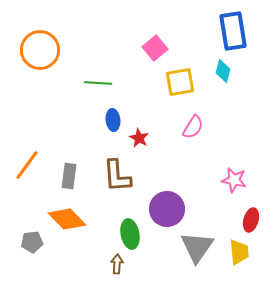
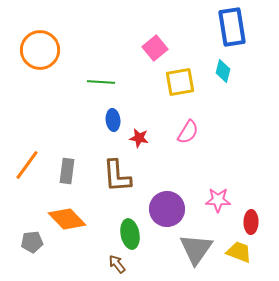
blue rectangle: moved 1 px left, 4 px up
green line: moved 3 px right, 1 px up
pink semicircle: moved 5 px left, 5 px down
red star: rotated 18 degrees counterclockwise
gray rectangle: moved 2 px left, 5 px up
pink star: moved 16 px left, 20 px down; rotated 10 degrees counterclockwise
red ellipse: moved 2 px down; rotated 15 degrees counterclockwise
gray triangle: moved 1 px left, 2 px down
yellow trapezoid: rotated 64 degrees counterclockwise
brown arrow: rotated 42 degrees counterclockwise
